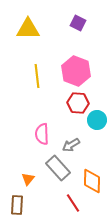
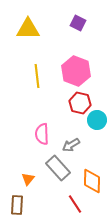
red hexagon: moved 2 px right; rotated 10 degrees clockwise
red line: moved 2 px right, 1 px down
